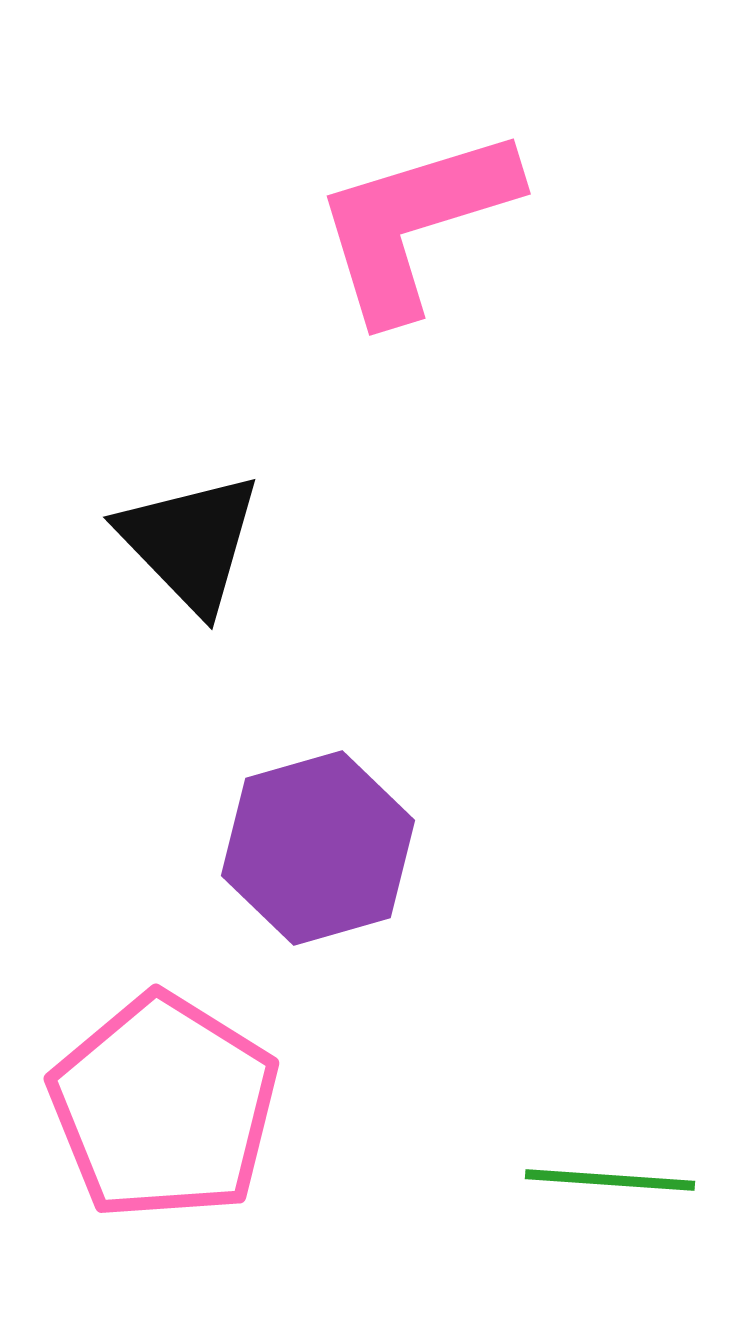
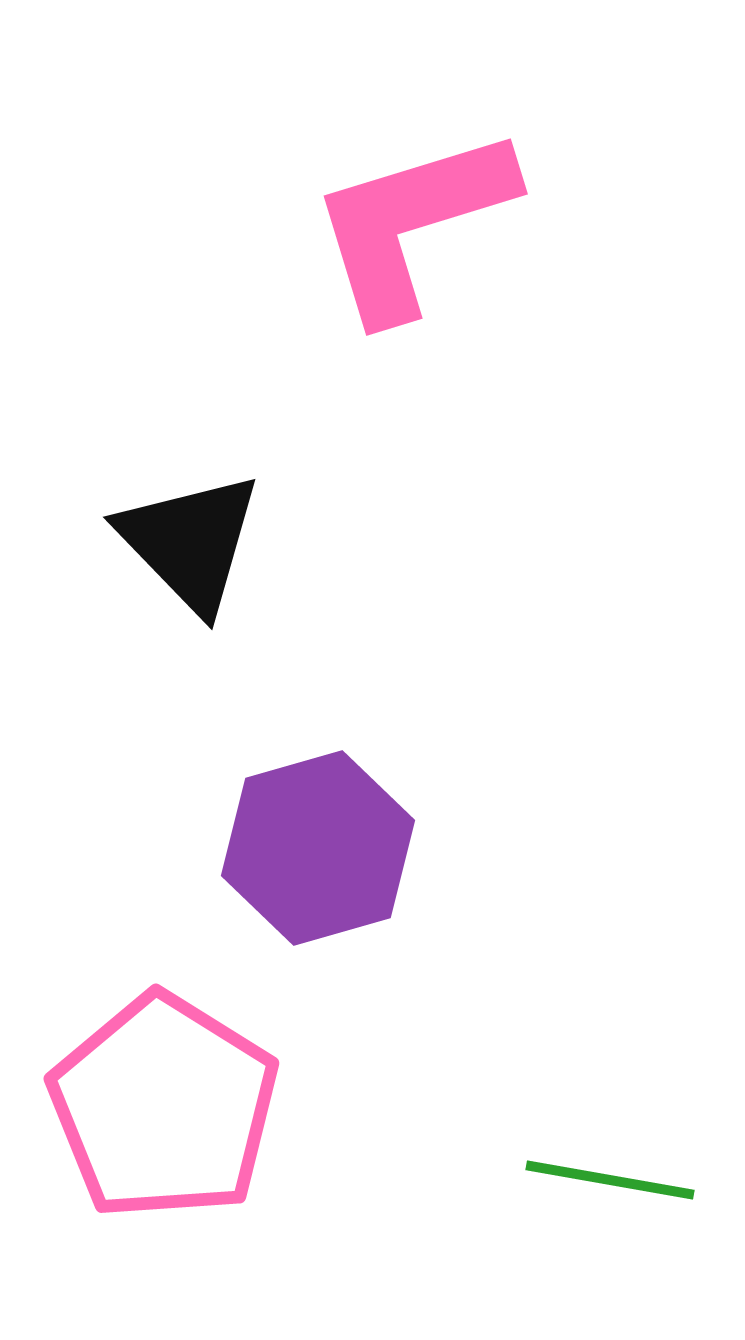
pink L-shape: moved 3 px left
green line: rotated 6 degrees clockwise
